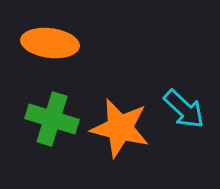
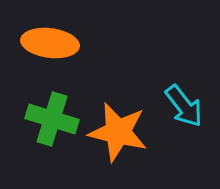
cyan arrow: moved 3 px up; rotated 9 degrees clockwise
orange star: moved 2 px left, 4 px down
